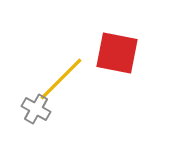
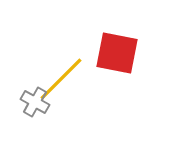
gray cross: moved 1 px left, 7 px up
